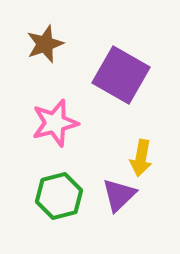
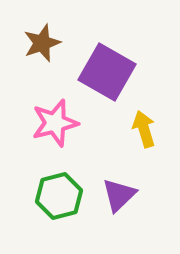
brown star: moved 3 px left, 1 px up
purple square: moved 14 px left, 3 px up
yellow arrow: moved 3 px right, 29 px up; rotated 153 degrees clockwise
